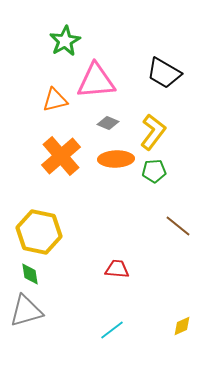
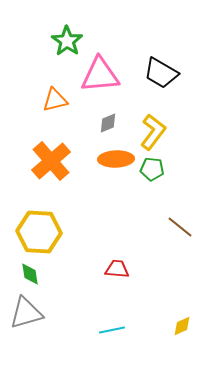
green star: moved 2 px right; rotated 8 degrees counterclockwise
black trapezoid: moved 3 px left
pink triangle: moved 4 px right, 6 px up
gray diamond: rotated 45 degrees counterclockwise
orange cross: moved 10 px left, 5 px down
green pentagon: moved 2 px left, 2 px up; rotated 10 degrees clockwise
brown line: moved 2 px right, 1 px down
yellow hexagon: rotated 9 degrees counterclockwise
gray triangle: moved 2 px down
cyan line: rotated 25 degrees clockwise
